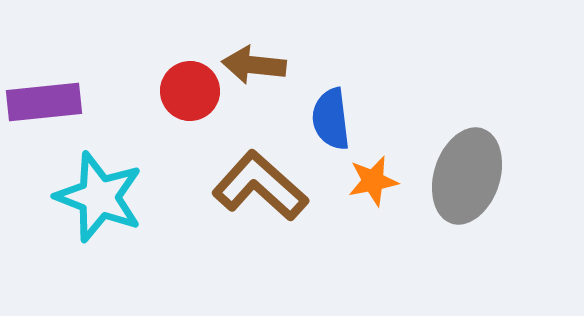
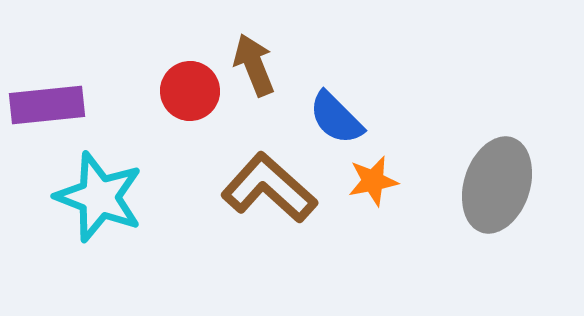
brown arrow: rotated 62 degrees clockwise
purple rectangle: moved 3 px right, 3 px down
blue semicircle: moved 5 px right, 1 px up; rotated 38 degrees counterclockwise
gray ellipse: moved 30 px right, 9 px down
brown L-shape: moved 9 px right, 2 px down
